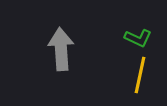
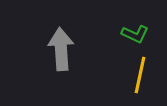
green L-shape: moved 3 px left, 4 px up
